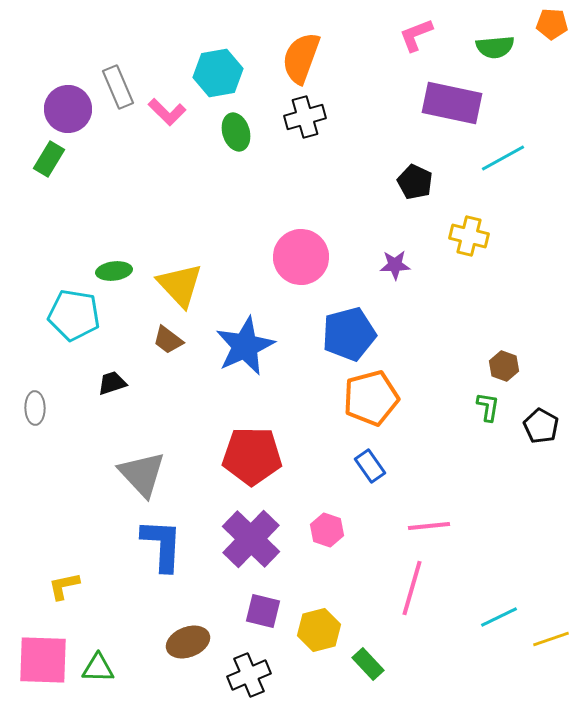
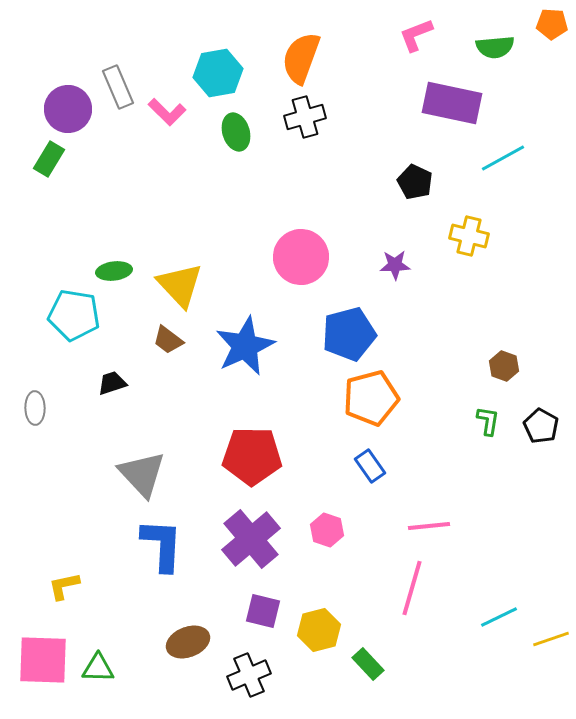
green L-shape at (488, 407): moved 14 px down
purple cross at (251, 539): rotated 6 degrees clockwise
